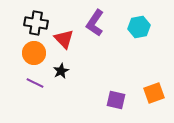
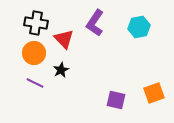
black star: moved 1 px up
